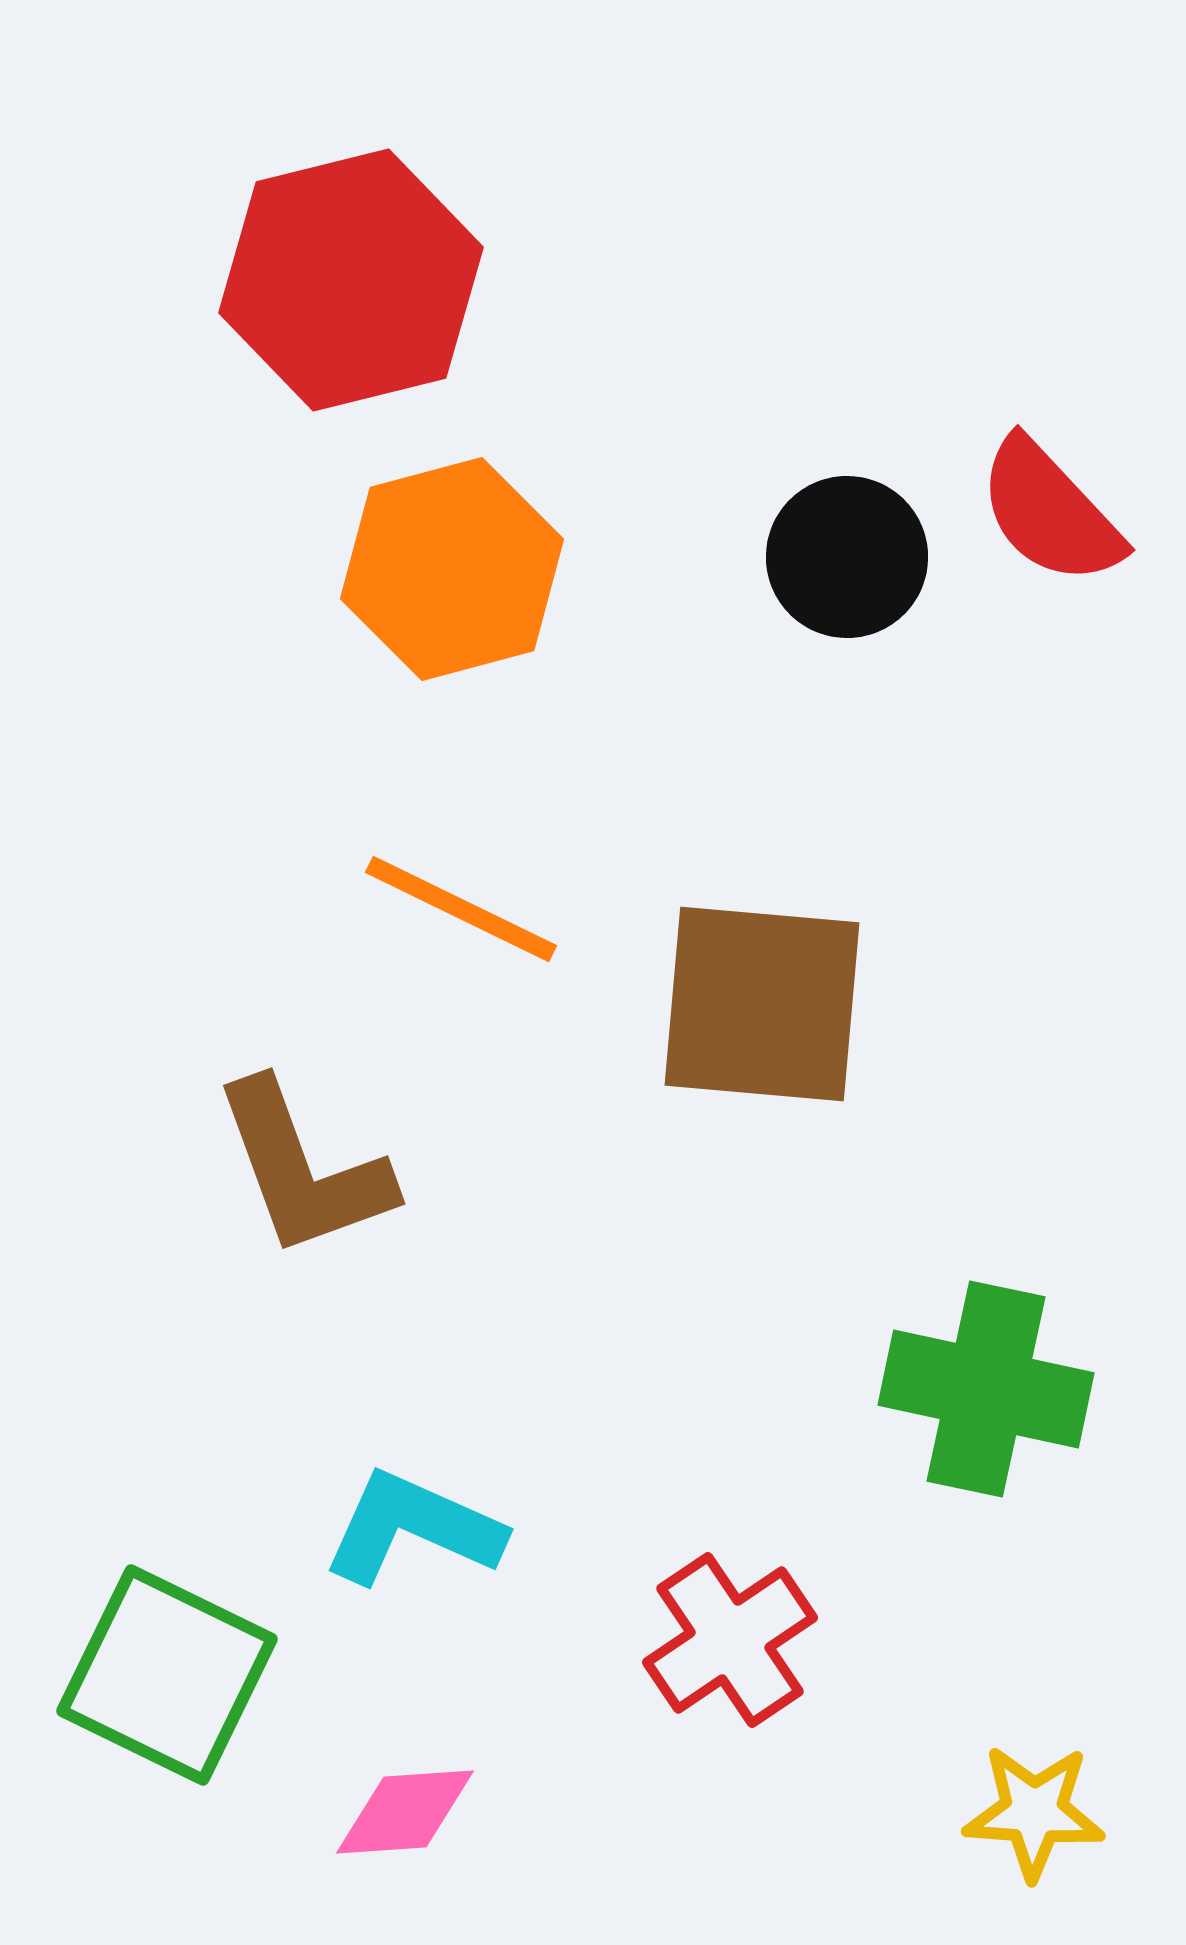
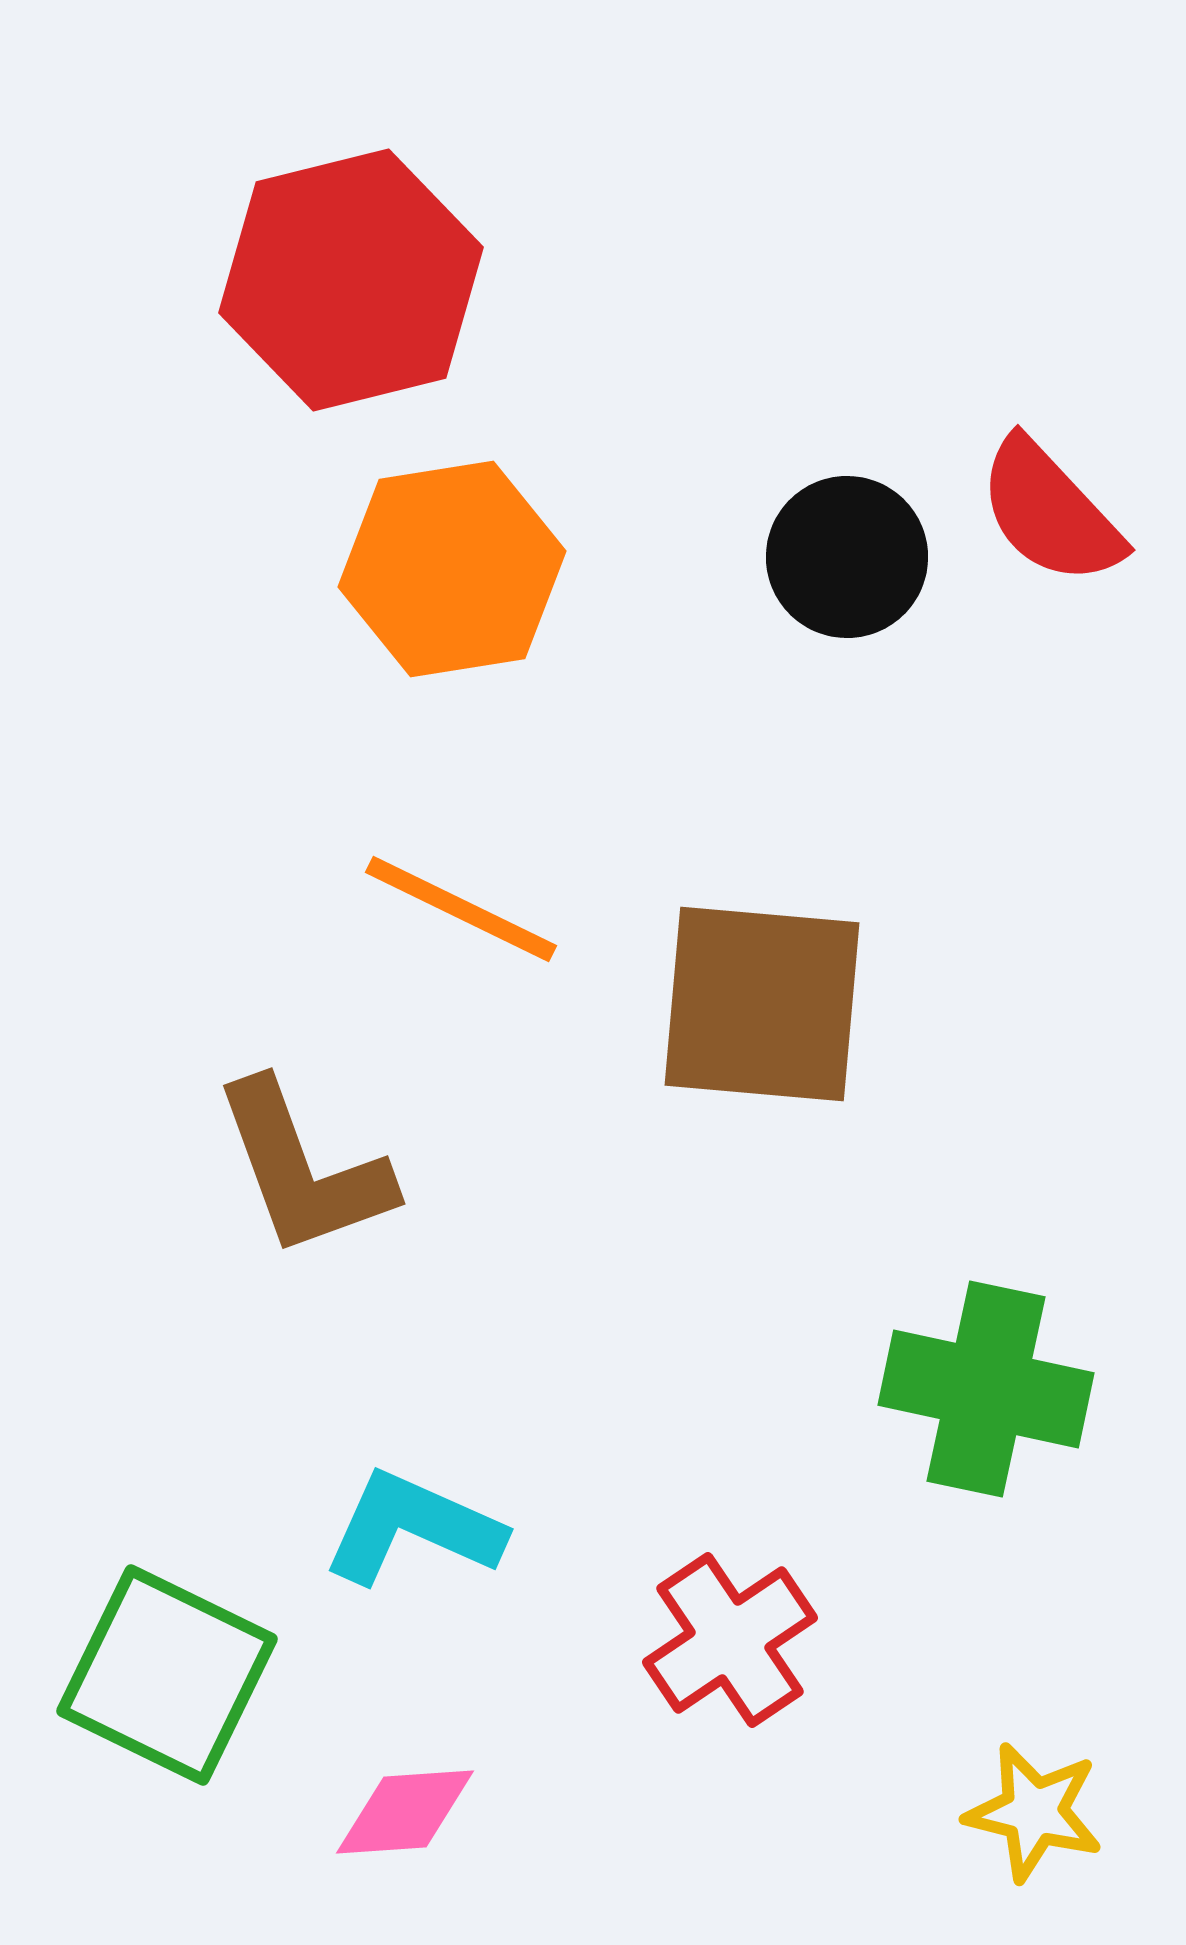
orange hexagon: rotated 6 degrees clockwise
yellow star: rotated 10 degrees clockwise
